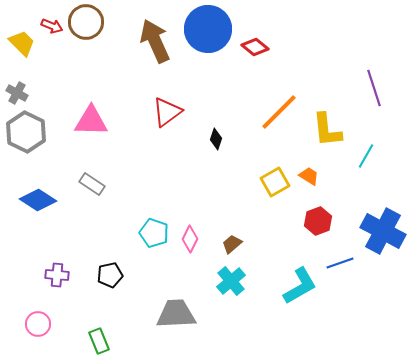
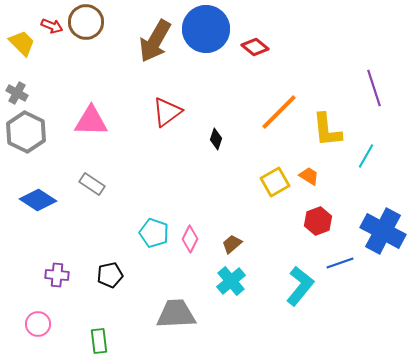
blue circle: moved 2 px left
brown arrow: rotated 126 degrees counterclockwise
cyan L-shape: rotated 21 degrees counterclockwise
green rectangle: rotated 15 degrees clockwise
